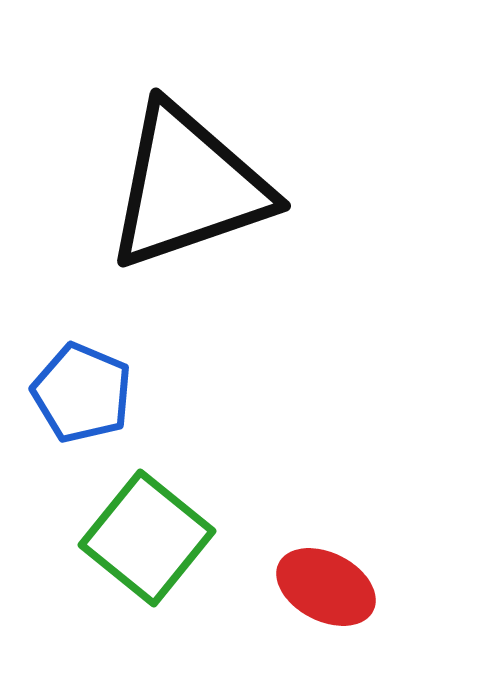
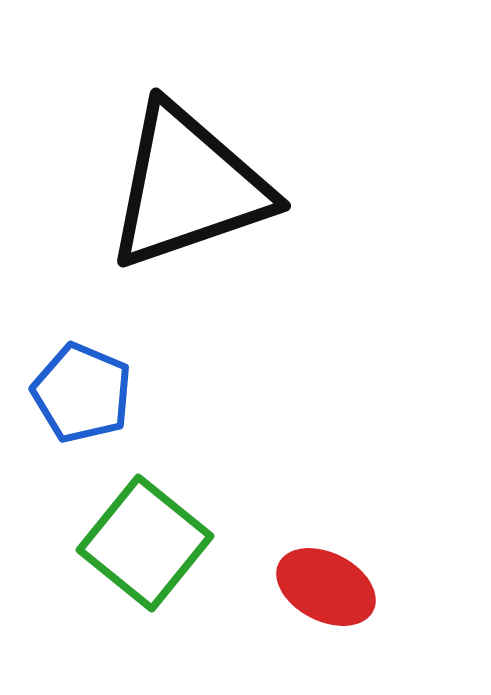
green square: moved 2 px left, 5 px down
